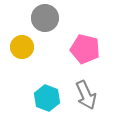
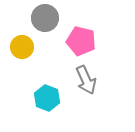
pink pentagon: moved 4 px left, 8 px up
gray arrow: moved 15 px up
